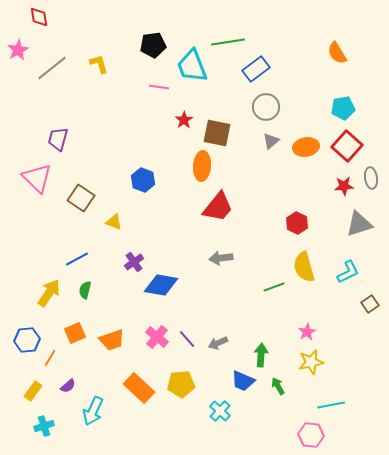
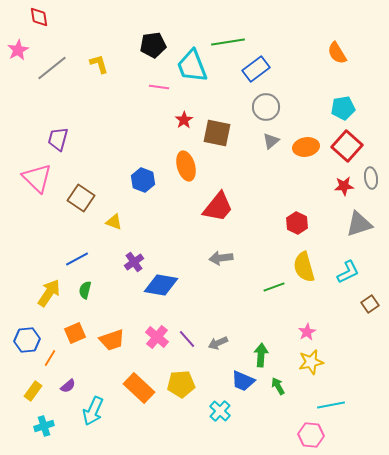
orange ellipse at (202, 166): moved 16 px left; rotated 20 degrees counterclockwise
